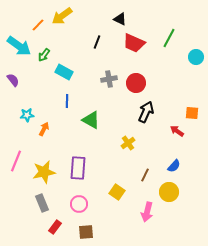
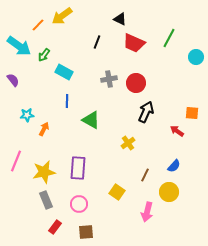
gray rectangle: moved 4 px right, 3 px up
